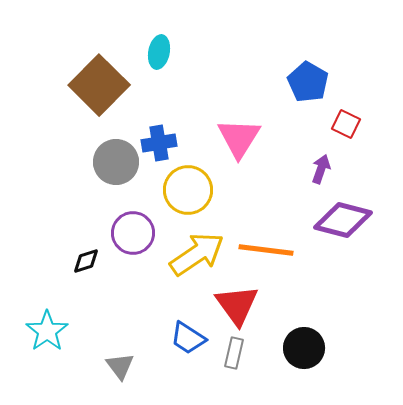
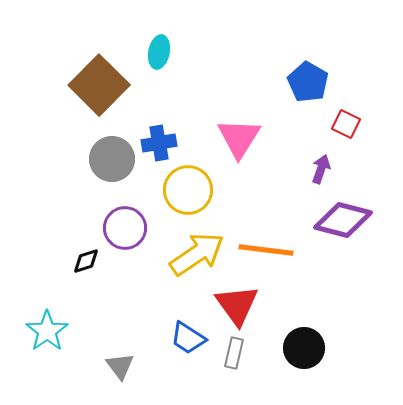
gray circle: moved 4 px left, 3 px up
purple circle: moved 8 px left, 5 px up
